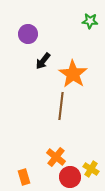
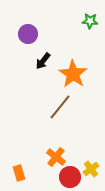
brown line: moved 1 px left, 1 px down; rotated 32 degrees clockwise
yellow cross: rotated 21 degrees clockwise
orange rectangle: moved 5 px left, 4 px up
